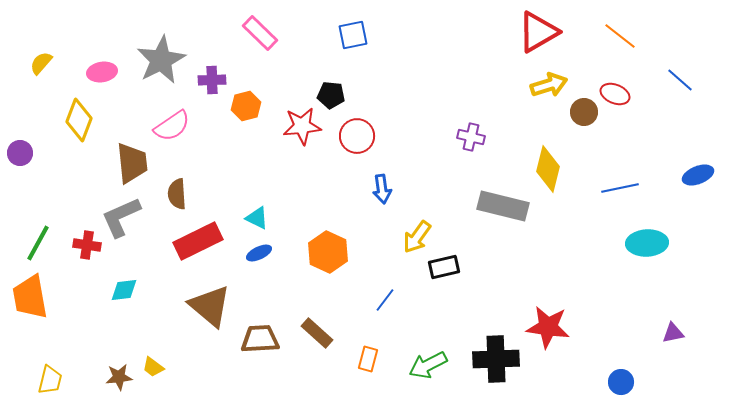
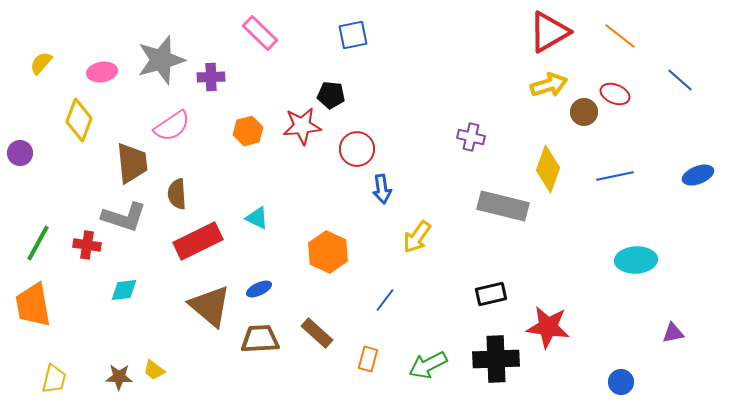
red triangle at (538, 32): moved 11 px right
gray star at (161, 60): rotated 12 degrees clockwise
purple cross at (212, 80): moved 1 px left, 3 px up
orange hexagon at (246, 106): moved 2 px right, 25 px down
red circle at (357, 136): moved 13 px down
yellow diamond at (548, 169): rotated 6 degrees clockwise
blue line at (620, 188): moved 5 px left, 12 px up
gray L-shape at (121, 217): moved 3 px right; rotated 138 degrees counterclockwise
cyan ellipse at (647, 243): moved 11 px left, 17 px down
blue ellipse at (259, 253): moved 36 px down
black rectangle at (444, 267): moved 47 px right, 27 px down
orange trapezoid at (30, 297): moved 3 px right, 8 px down
yellow trapezoid at (153, 367): moved 1 px right, 3 px down
brown star at (119, 377): rotated 8 degrees clockwise
yellow trapezoid at (50, 380): moved 4 px right, 1 px up
